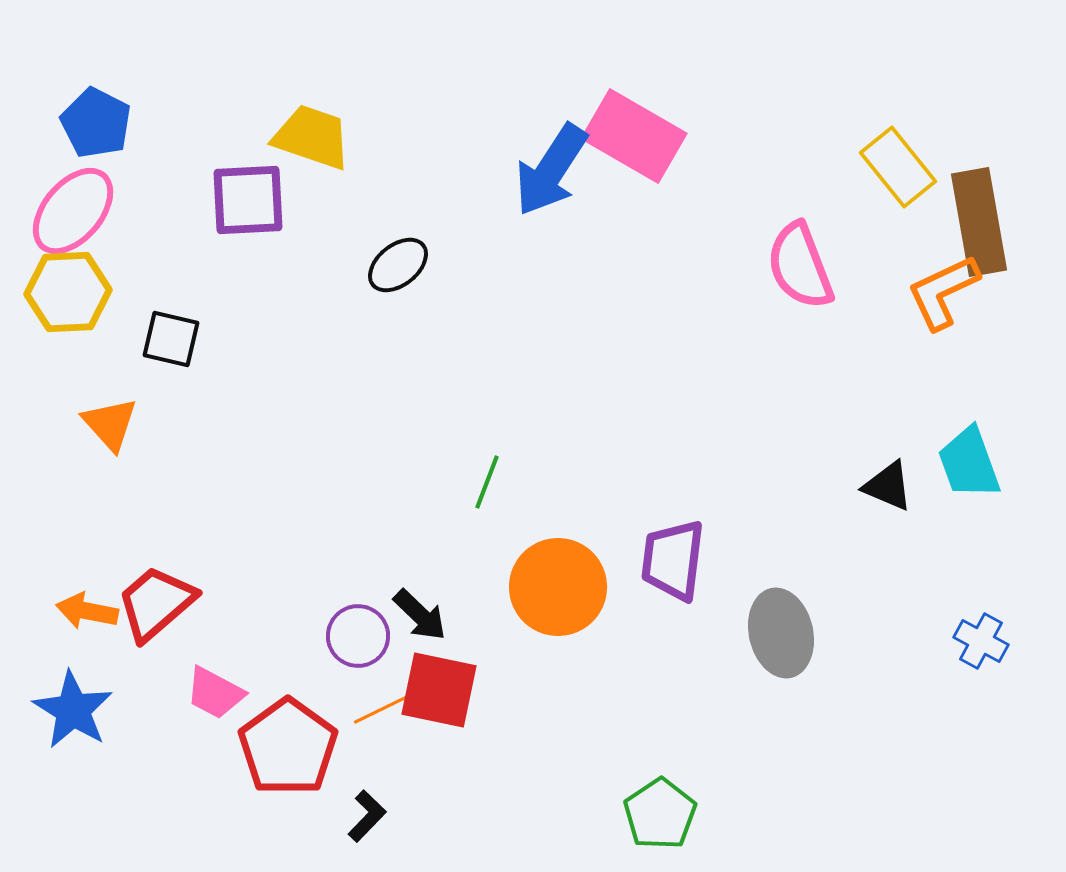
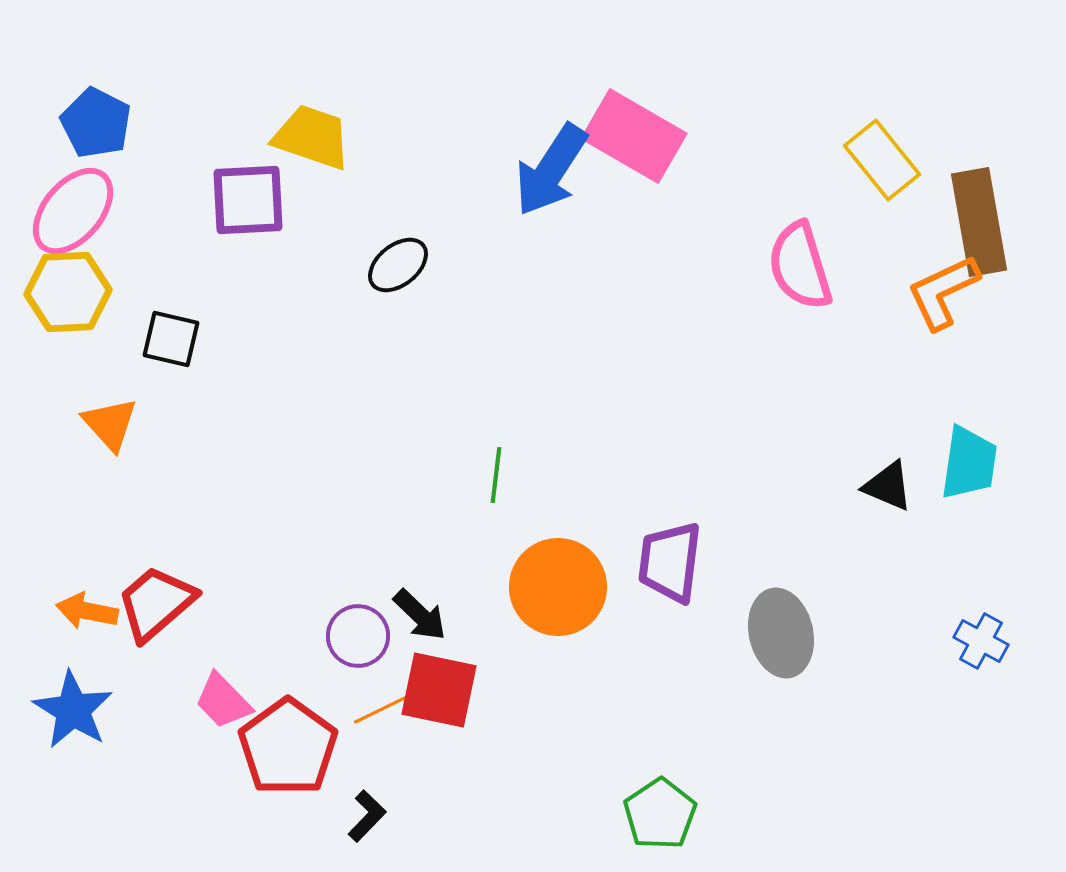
yellow rectangle: moved 16 px left, 7 px up
pink semicircle: rotated 4 degrees clockwise
cyan trapezoid: rotated 152 degrees counterclockwise
green line: moved 9 px right, 7 px up; rotated 14 degrees counterclockwise
purple trapezoid: moved 3 px left, 2 px down
pink trapezoid: moved 8 px right, 8 px down; rotated 18 degrees clockwise
